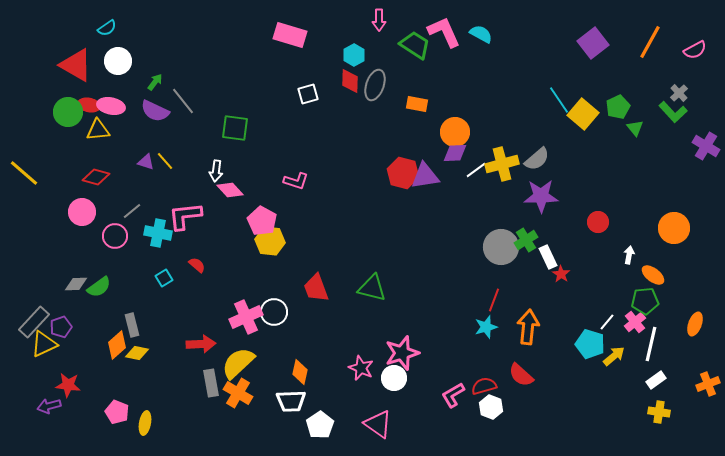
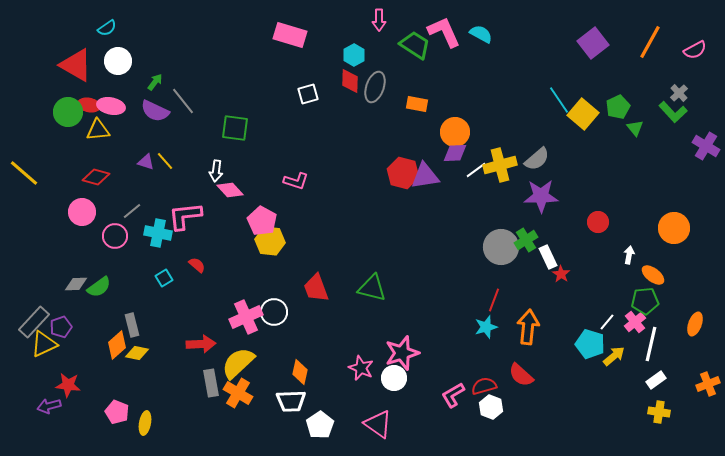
gray ellipse at (375, 85): moved 2 px down
yellow cross at (502, 164): moved 2 px left, 1 px down
